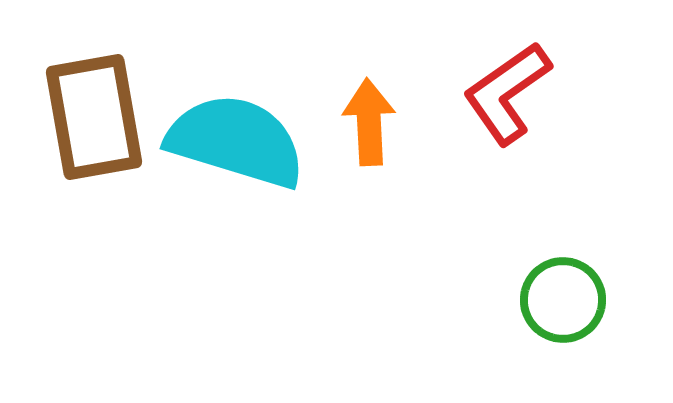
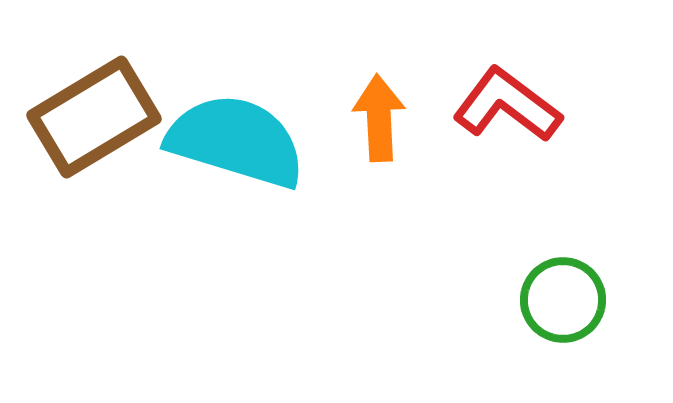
red L-shape: moved 12 px down; rotated 72 degrees clockwise
brown rectangle: rotated 69 degrees clockwise
orange arrow: moved 10 px right, 4 px up
